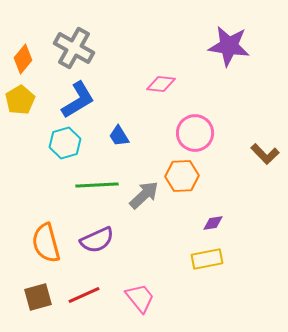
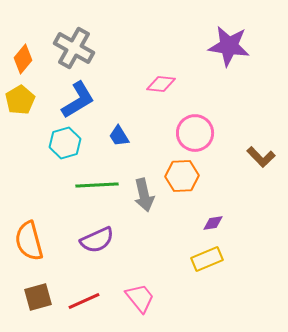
brown L-shape: moved 4 px left, 3 px down
gray arrow: rotated 120 degrees clockwise
orange semicircle: moved 17 px left, 2 px up
yellow rectangle: rotated 12 degrees counterclockwise
red line: moved 6 px down
